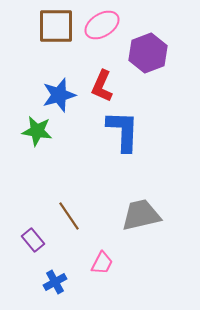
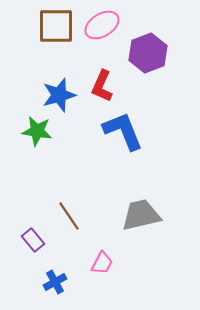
blue L-shape: rotated 24 degrees counterclockwise
